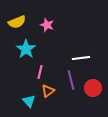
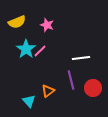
pink line: moved 21 px up; rotated 32 degrees clockwise
